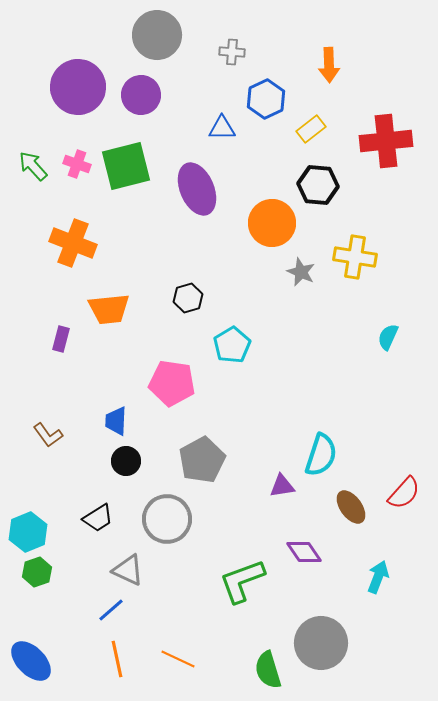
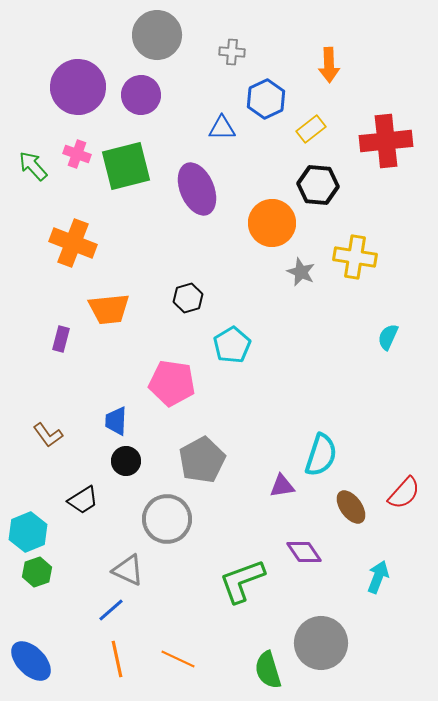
pink cross at (77, 164): moved 10 px up
black trapezoid at (98, 518): moved 15 px left, 18 px up
